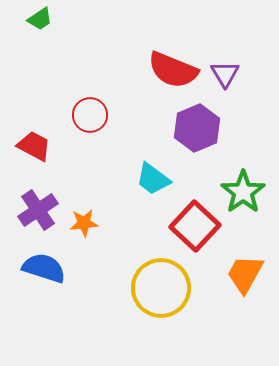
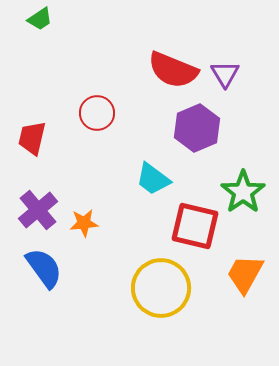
red circle: moved 7 px right, 2 px up
red trapezoid: moved 2 px left, 8 px up; rotated 105 degrees counterclockwise
purple cross: rotated 6 degrees counterclockwise
red square: rotated 30 degrees counterclockwise
blue semicircle: rotated 36 degrees clockwise
